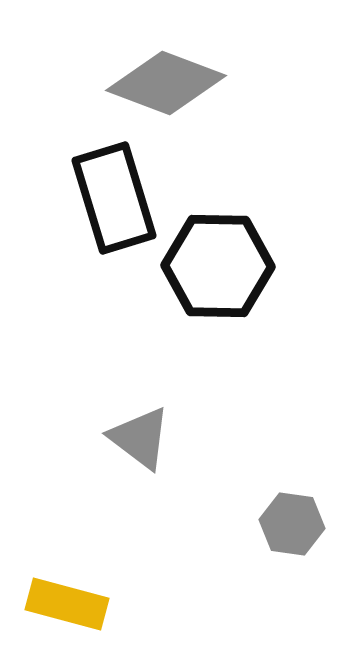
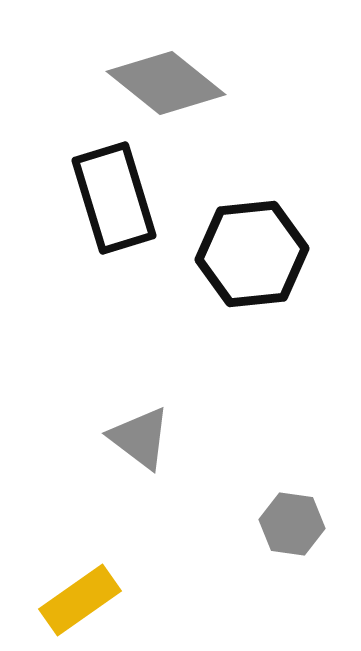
gray diamond: rotated 18 degrees clockwise
black hexagon: moved 34 px right, 12 px up; rotated 7 degrees counterclockwise
yellow rectangle: moved 13 px right, 4 px up; rotated 50 degrees counterclockwise
